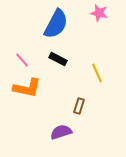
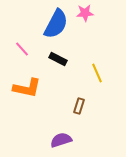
pink star: moved 14 px left; rotated 18 degrees counterclockwise
pink line: moved 11 px up
purple semicircle: moved 8 px down
